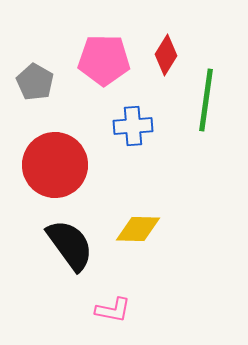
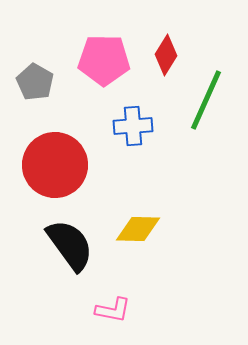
green line: rotated 16 degrees clockwise
